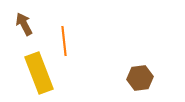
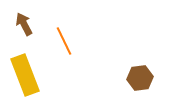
orange line: rotated 20 degrees counterclockwise
yellow rectangle: moved 14 px left, 2 px down
